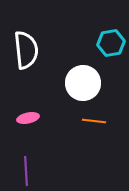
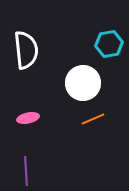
cyan hexagon: moved 2 px left, 1 px down
orange line: moved 1 px left, 2 px up; rotated 30 degrees counterclockwise
